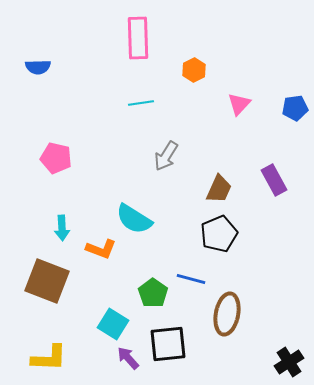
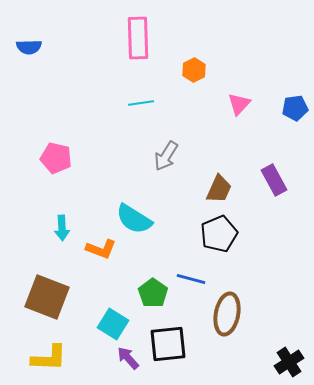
blue semicircle: moved 9 px left, 20 px up
brown square: moved 16 px down
